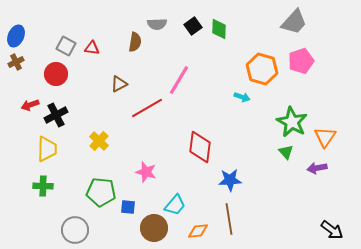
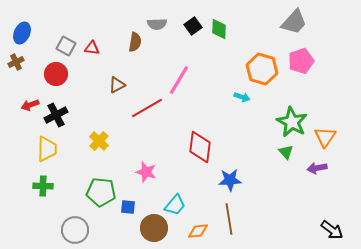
blue ellipse: moved 6 px right, 3 px up
brown triangle: moved 2 px left, 1 px down
